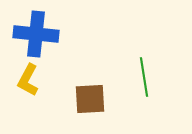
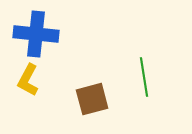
brown square: moved 2 px right; rotated 12 degrees counterclockwise
